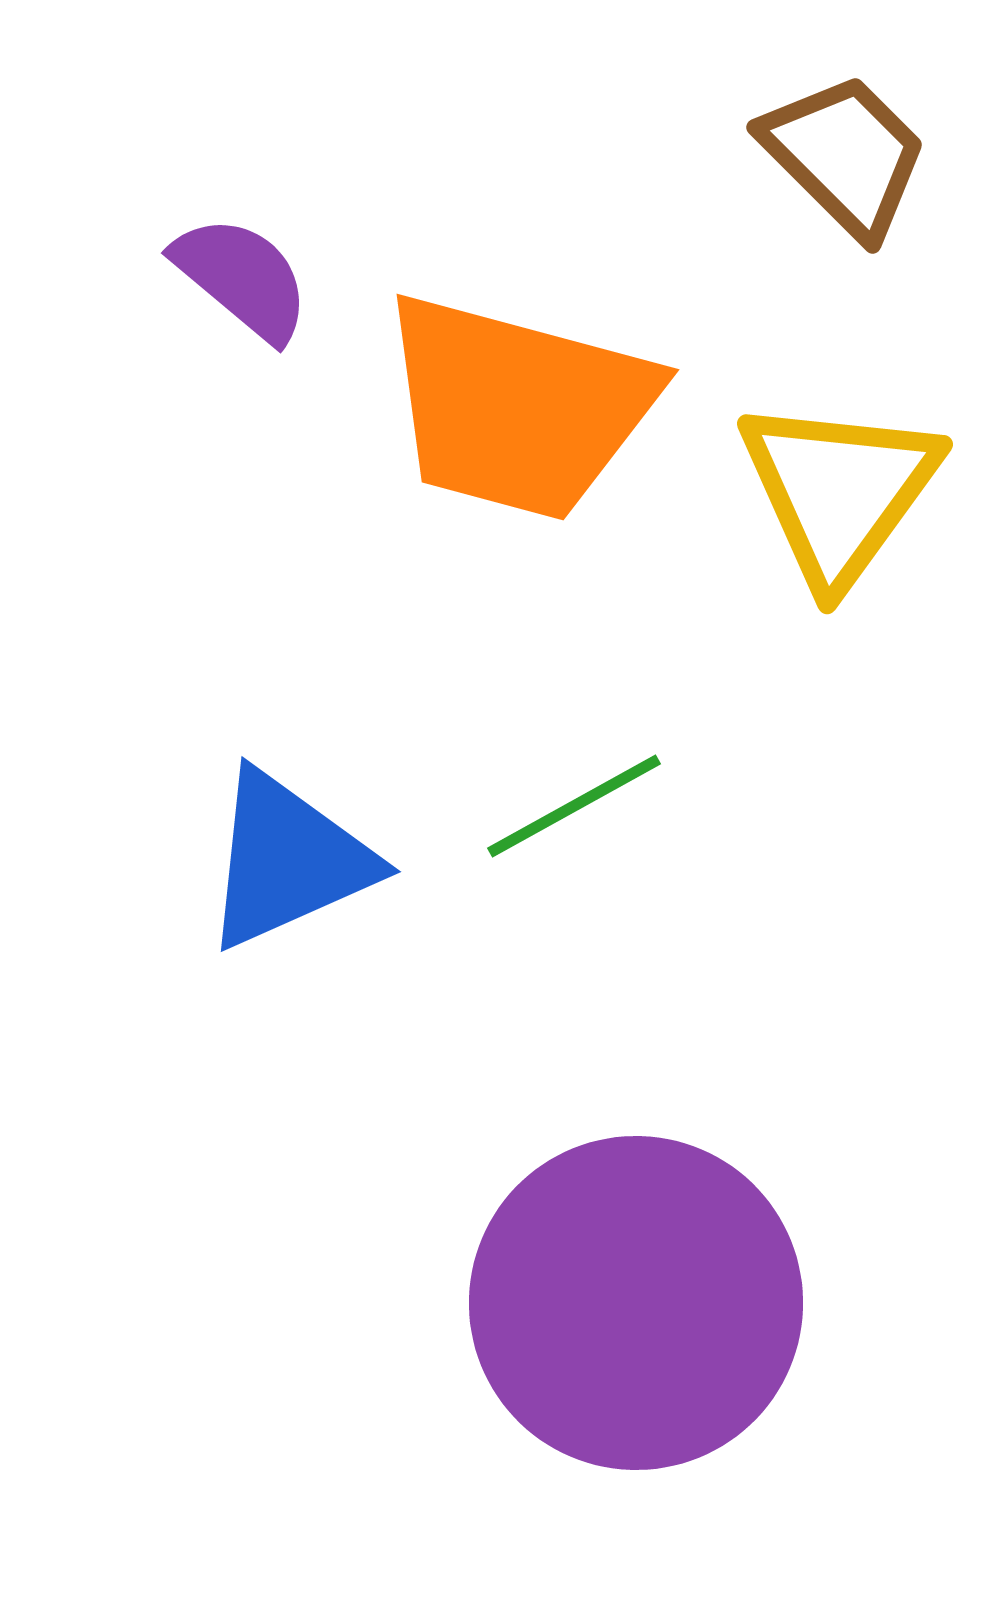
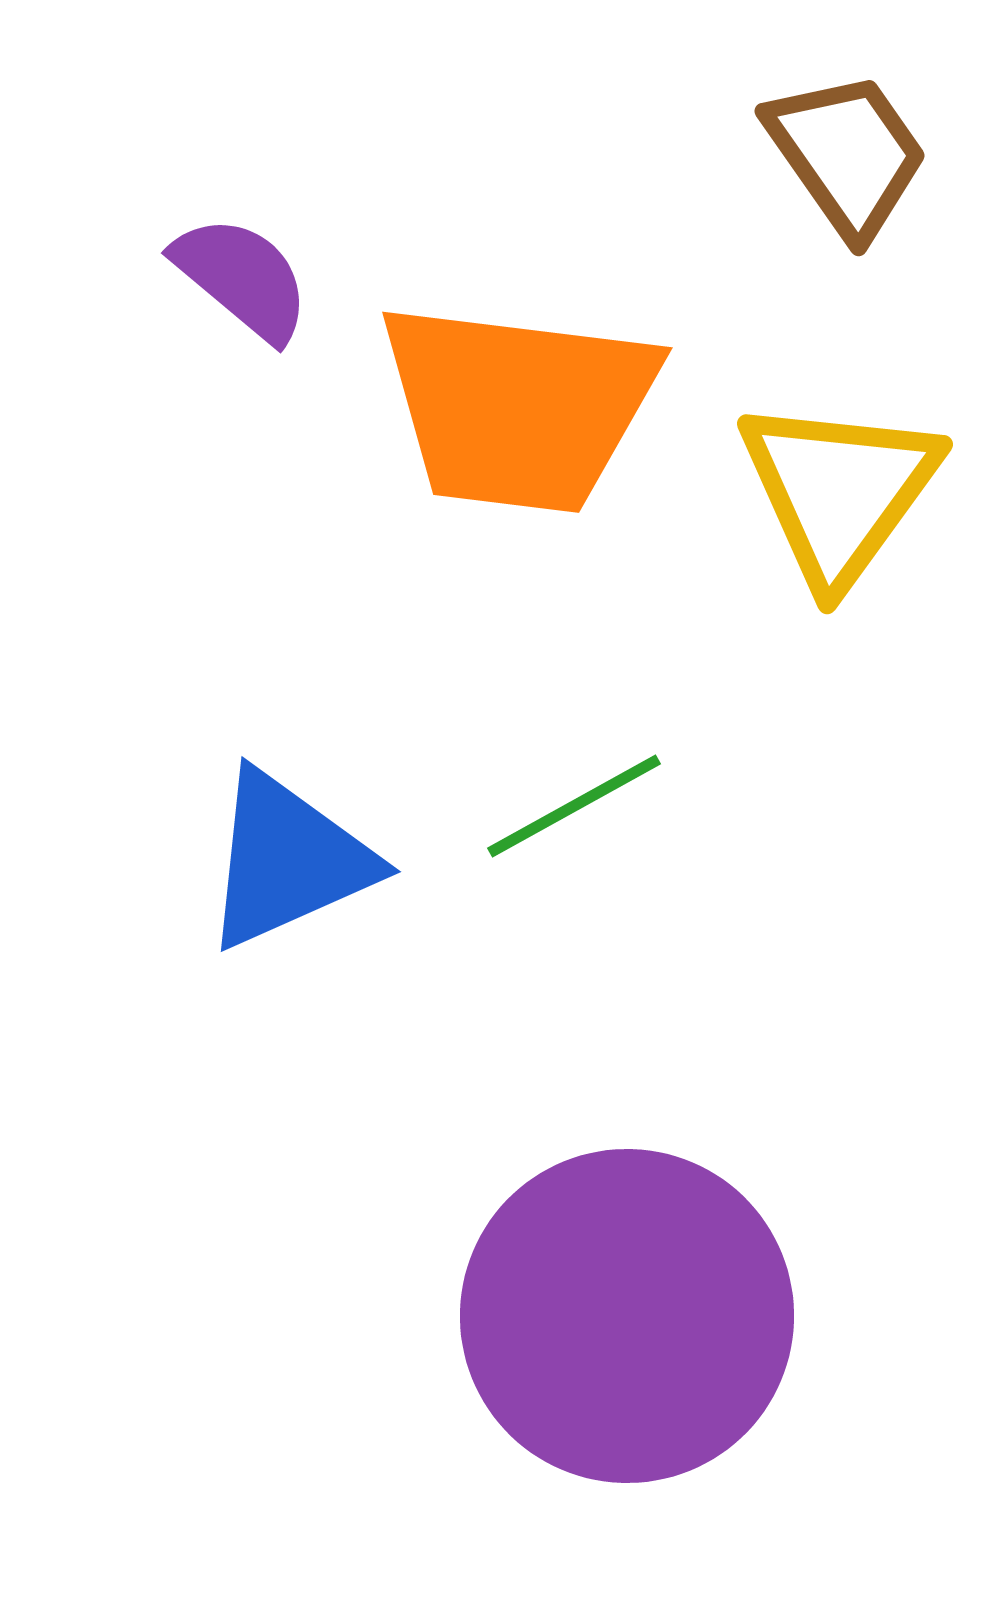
brown trapezoid: moved 2 px right, 1 px up; rotated 10 degrees clockwise
orange trapezoid: rotated 8 degrees counterclockwise
purple circle: moved 9 px left, 13 px down
